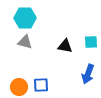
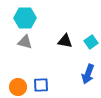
cyan square: rotated 32 degrees counterclockwise
black triangle: moved 5 px up
orange circle: moved 1 px left
